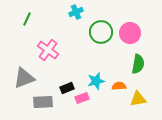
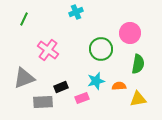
green line: moved 3 px left
green circle: moved 17 px down
black rectangle: moved 6 px left, 1 px up
